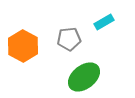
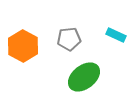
cyan rectangle: moved 12 px right, 13 px down; rotated 54 degrees clockwise
